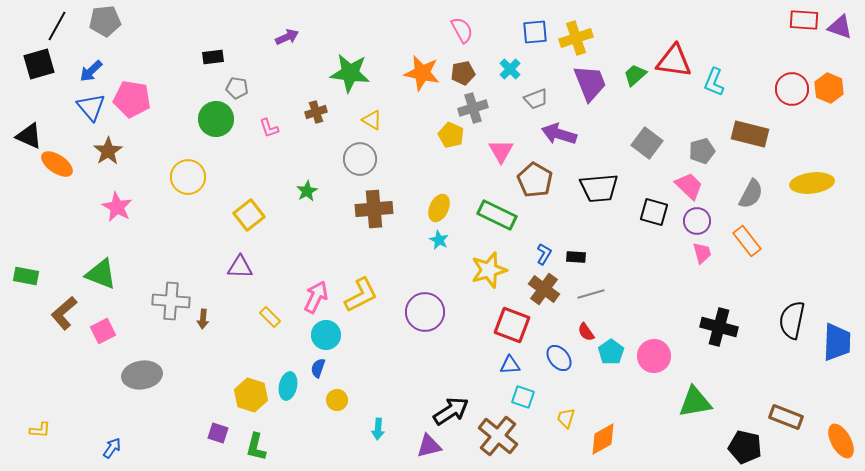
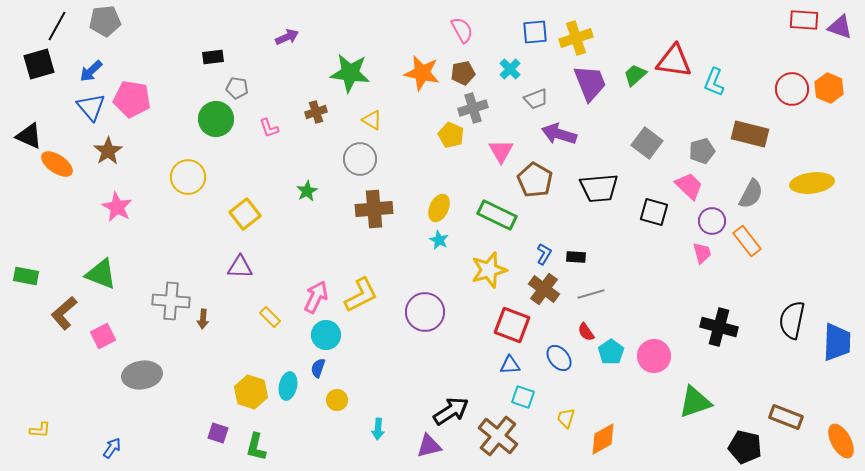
yellow square at (249, 215): moved 4 px left, 1 px up
purple circle at (697, 221): moved 15 px right
pink square at (103, 331): moved 5 px down
yellow hexagon at (251, 395): moved 3 px up
green triangle at (695, 402): rotated 9 degrees counterclockwise
